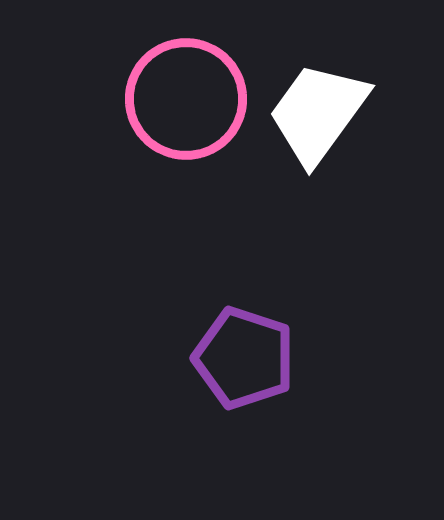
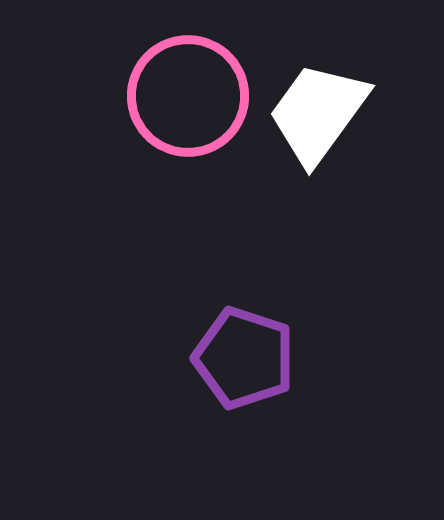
pink circle: moved 2 px right, 3 px up
